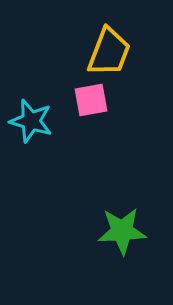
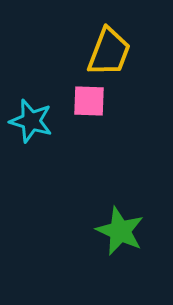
pink square: moved 2 px left, 1 px down; rotated 12 degrees clockwise
green star: moved 2 px left; rotated 27 degrees clockwise
